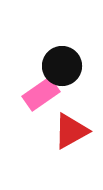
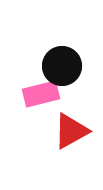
pink rectangle: rotated 21 degrees clockwise
